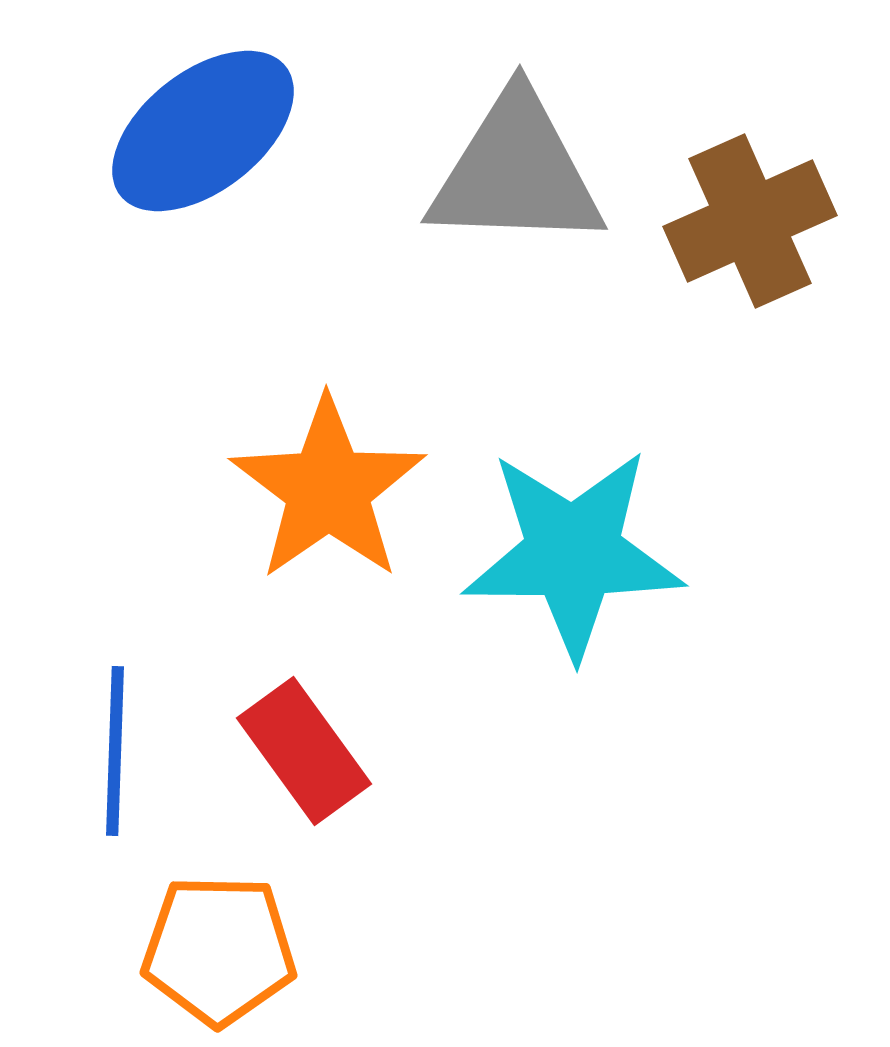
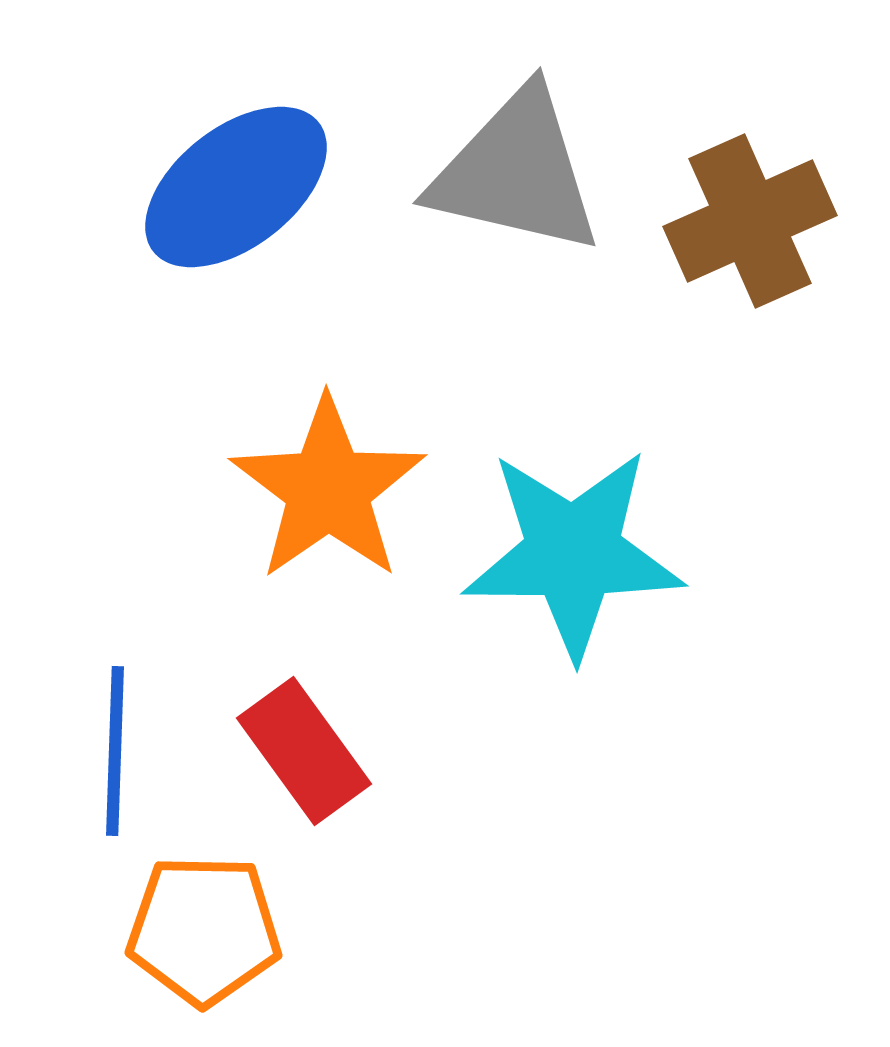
blue ellipse: moved 33 px right, 56 px down
gray triangle: rotated 11 degrees clockwise
orange pentagon: moved 15 px left, 20 px up
